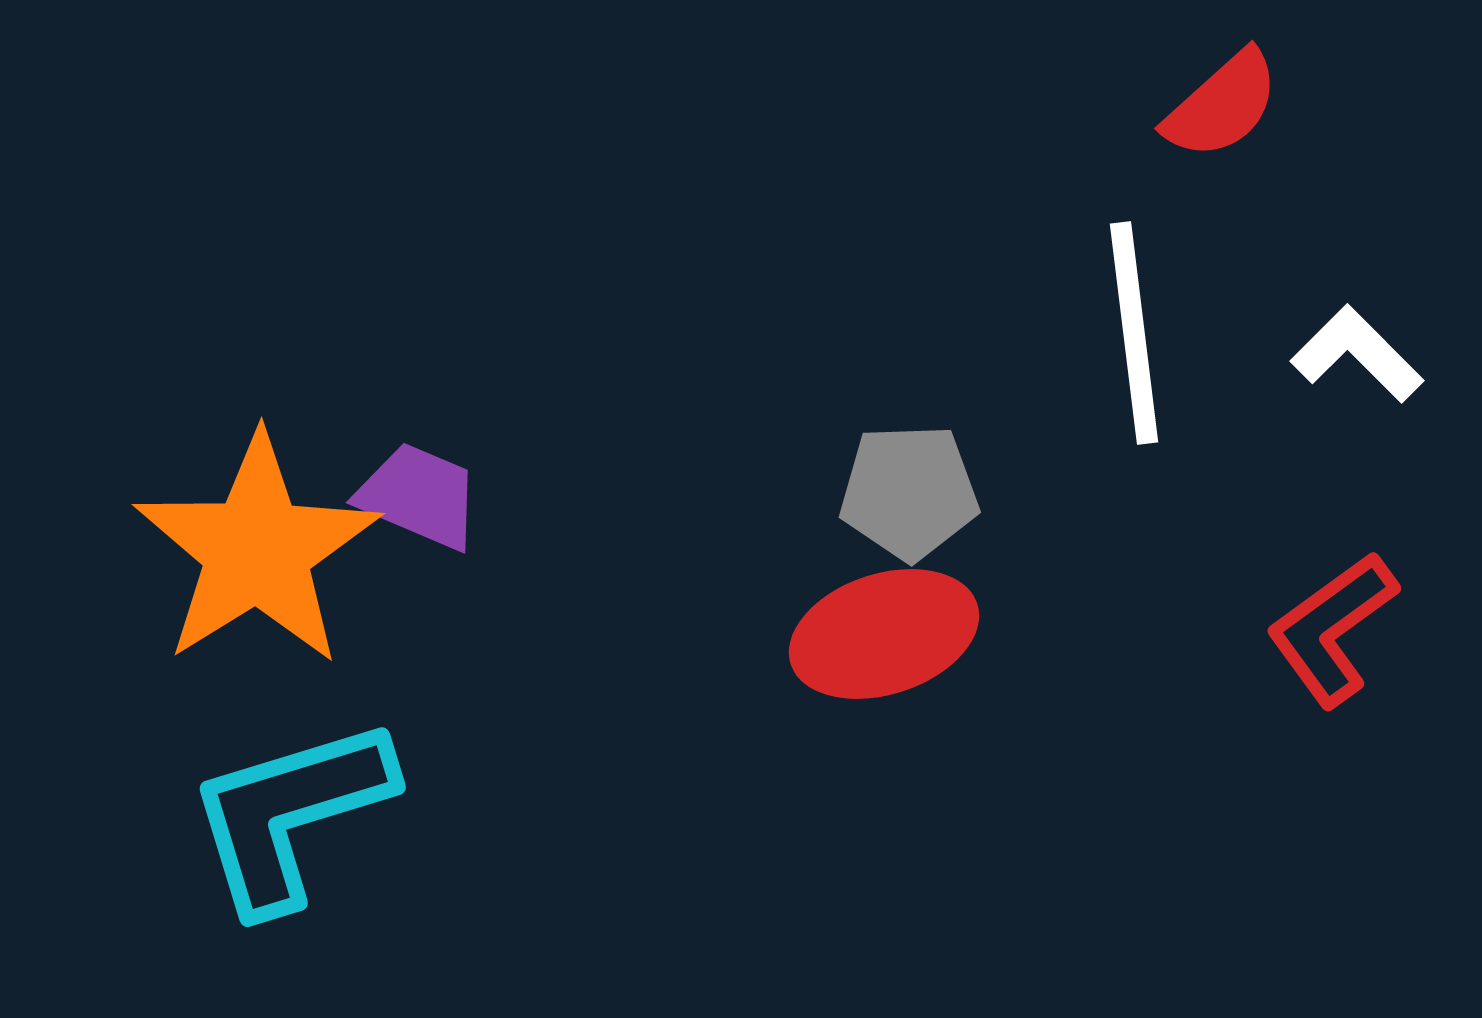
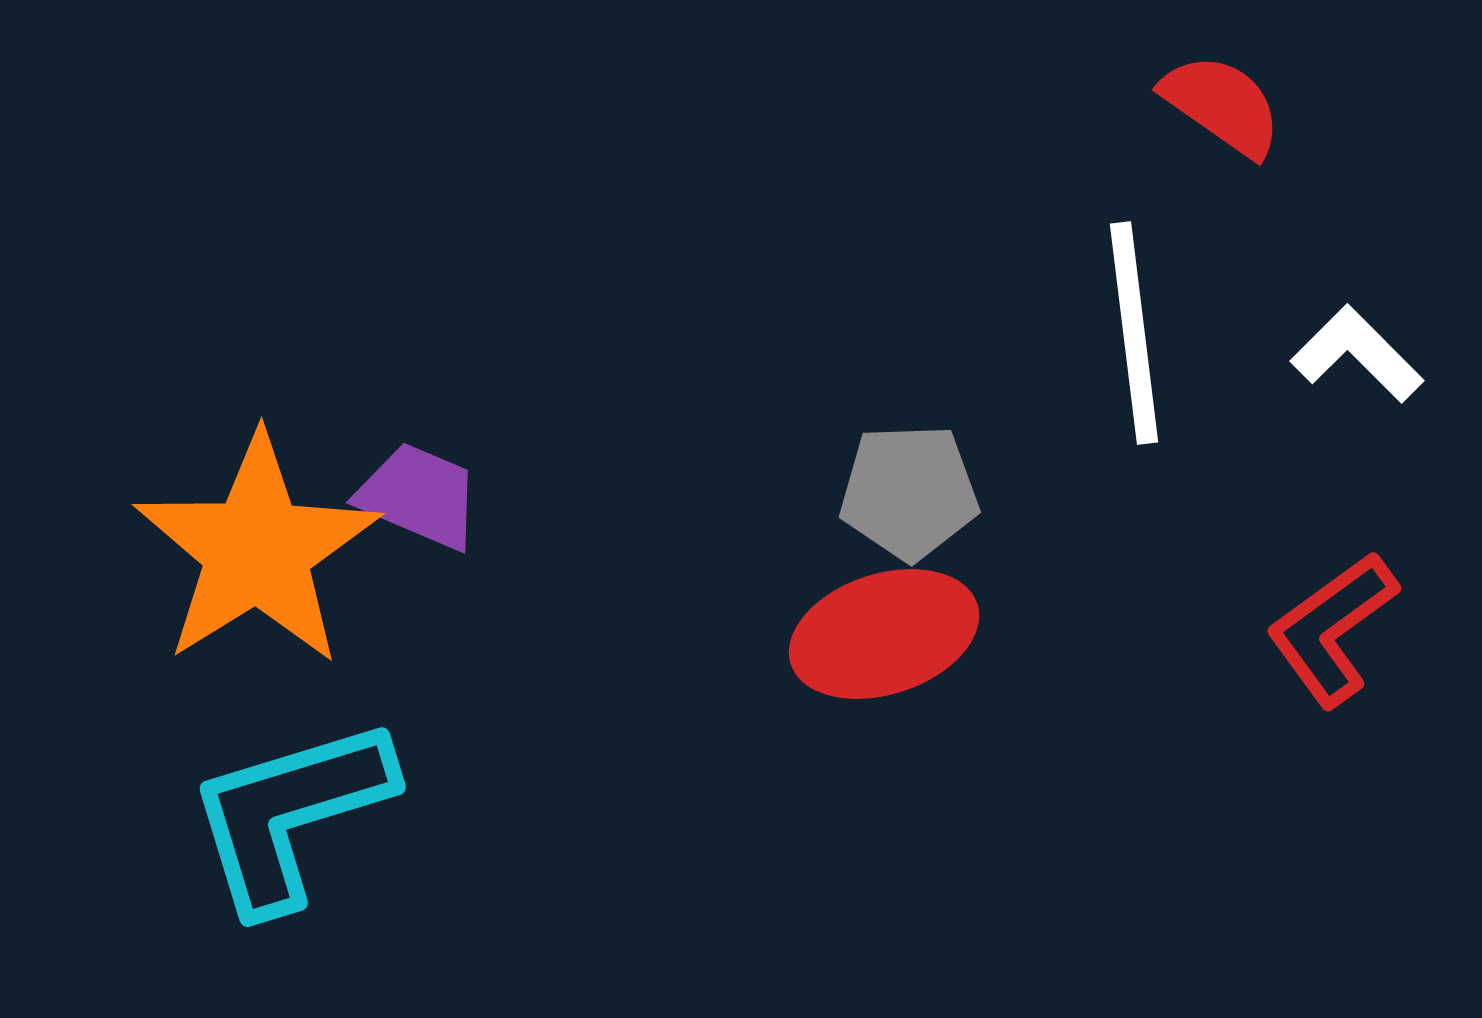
red semicircle: rotated 103 degrees counterclockwise
